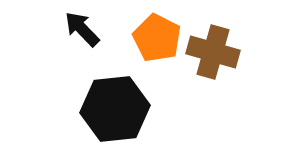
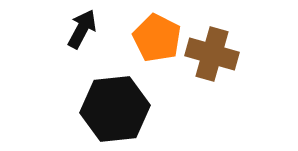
black arrow: rotated 72 degrees clockwise
brown cross: moved 1 px left, 2 px down
